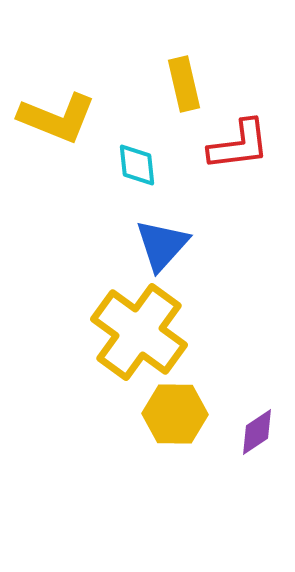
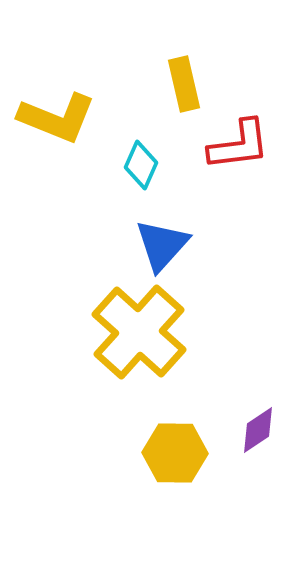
cyan diamond: moved 4 px right; rotated 30 degrees clockwise
yellow cross: rotated 6 degrees clockwise
yellow hexagon: moved 39 px down
purple diamond: moved 1 px right, 2 px up
